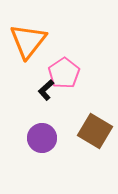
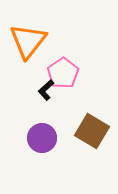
pink pentagon: moved 1 px left
brown square: moved 3 px left
